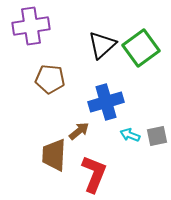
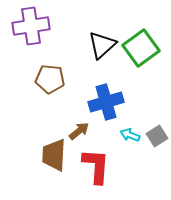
gray square: rotated 20 degrees counterclockwise
red L-shape: moved 2 px right, 8 px up; rotated 18 degrees counterclockwise
